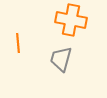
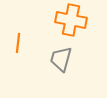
orange line: rotated 12 degrees clockwise
